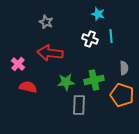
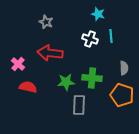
green cross: moved 2 px left, 2 px up; rotated 18 degrees clockwise
